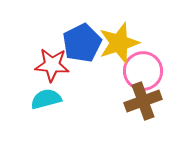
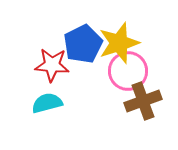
blue pentagon: moved 1 px right, 1 px down
pink circle: moved 15 px left
cyan semicircle: moved 1 px right, 4 px down
